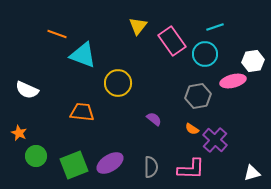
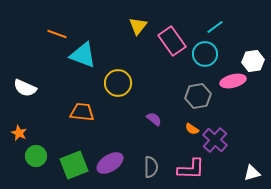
cyan line: rotated 18 degrees counterclockwise
white semicircle: moved 2 px left, 2 px up
